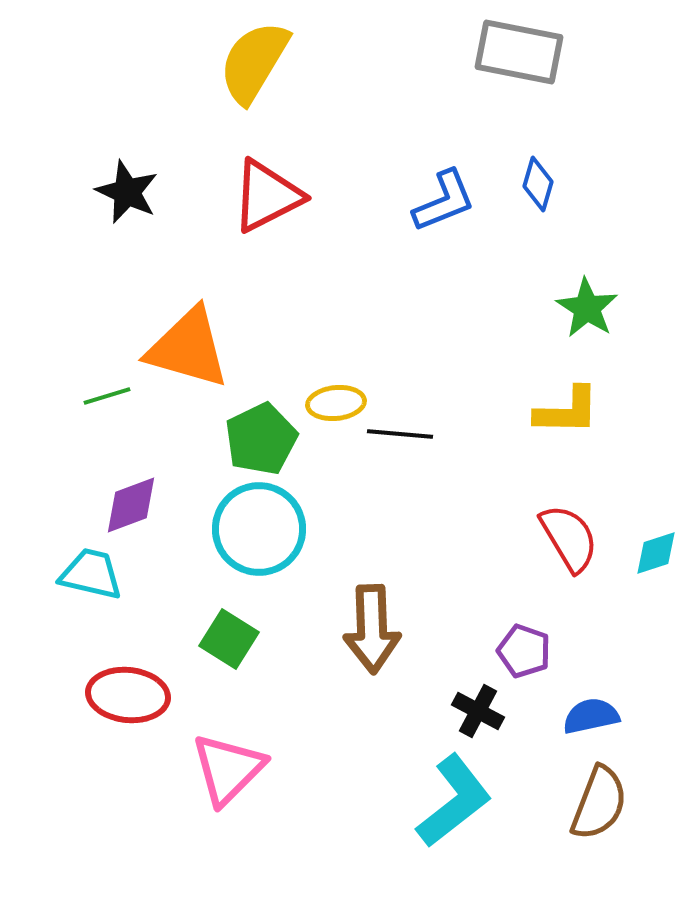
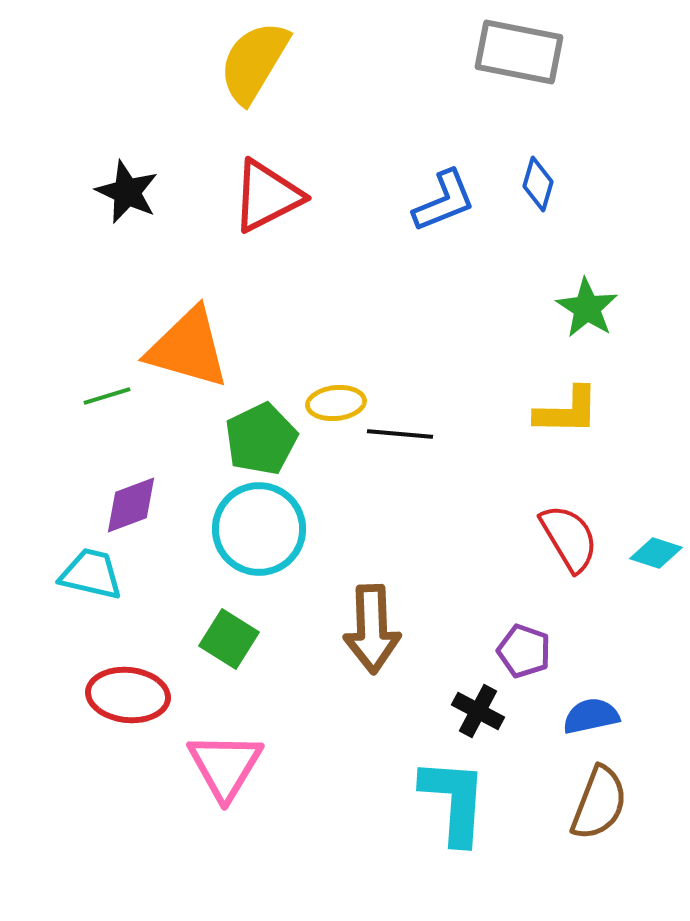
cyan diamond: rotated 36 degrees clockwise
pink triangle: moved 3 px left, 3 px up; rotated 14 degrees counterclockwise
cyan L-shape: rotated 48 degrees counterclockwise
